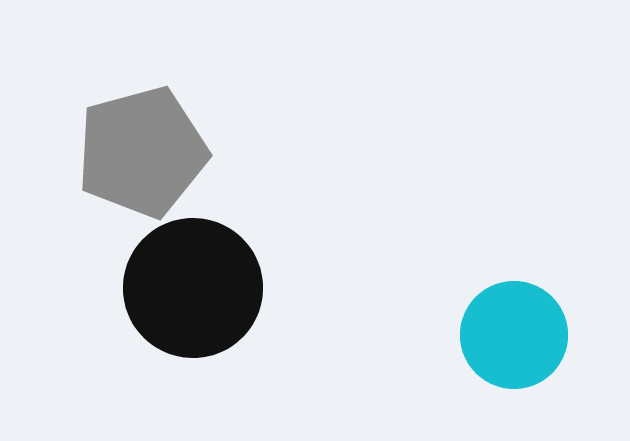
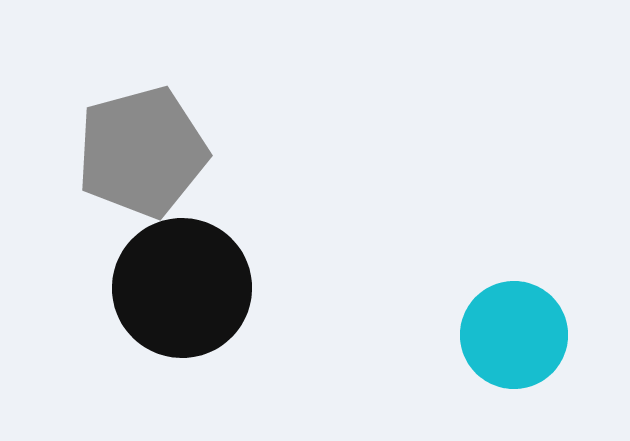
black circle: moved 11 px left
